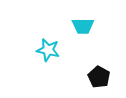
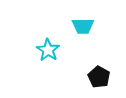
cyan star: rotated 20 degrees clockwise
